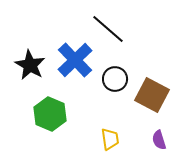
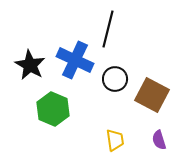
black line: rotated 63 degrees clockwise
blue cross: rotated 21 degrees counterclockwise
green hexagon: moved 3 px right, 5 px up
yellow trapezoid: moved 5 px right, 1 px down
